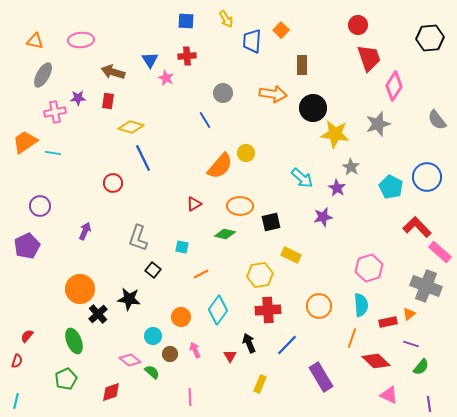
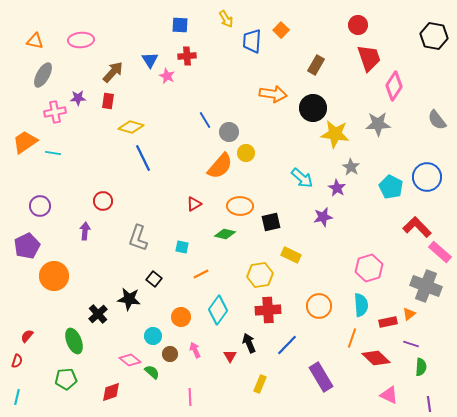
blue square at (186, 21): moved 6 px left, 4 px down
black hexagon at (430, 38): moved 4 px right, 2 px up; rotated 16 degrees clockwise
brown rectangle at (302, 65): moved 14 px right; rotated 30 degrees clockwise
brown arrow at (113, 72): rotated 115 degrees clockwise
pink star at (166, 78): moved 1 px right, 2 px up
gray circle at (223, 93): moved 6 px right, 39 px down
gray star at (378, 124): rotated 15 degrees clockwise
red circle at (113, 183): moved 10 px left, 18 px down
purple arrow at (85, 231): rotated 18 degrees counterclockwise
black square at (153, 270): moved 1 px right, 9 px down
orange circle at (80, 289): moved 26 px left, 13 px up
red diamond at (376, 361): moved 3 px up
green semicircle at (421, 367): rotated 36 degrees counterclockwise
green pentagon at (66, 379): rotated 20 degrees clockwise
cyan line at (16, 401): moved 1 px right, 4 px up
